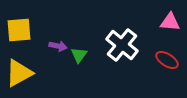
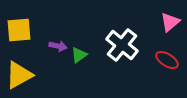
pink triangle: rotated 45 degrees counterclockwise
green triangle: rotated 18 degrees clockwise
yellow triangle: moved 2 px down
